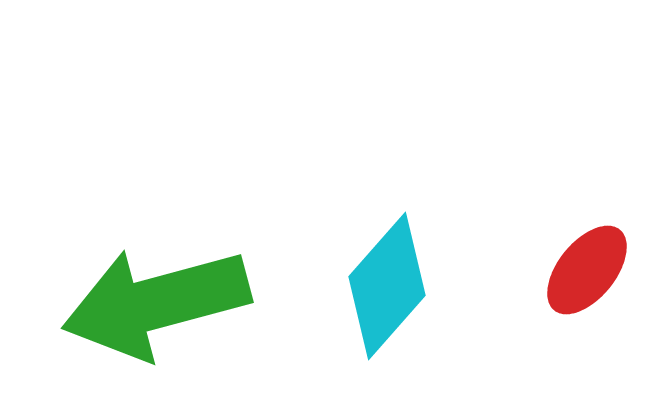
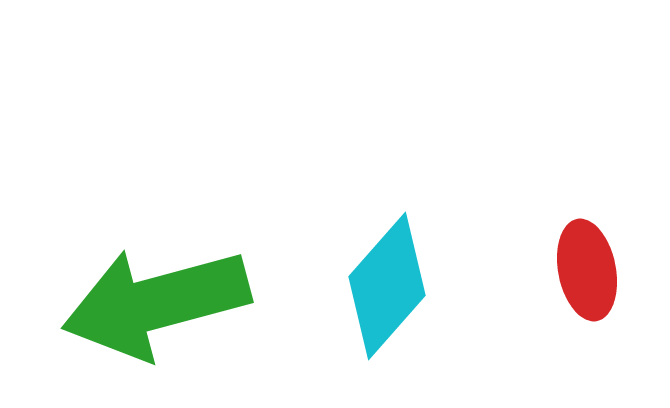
red ellipse: rotated 50 degrees counterclockwise
